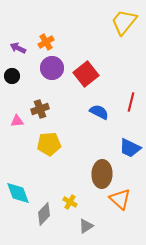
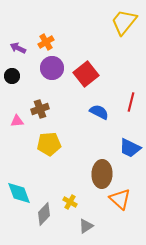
cyan diamond: moved 1 px right
